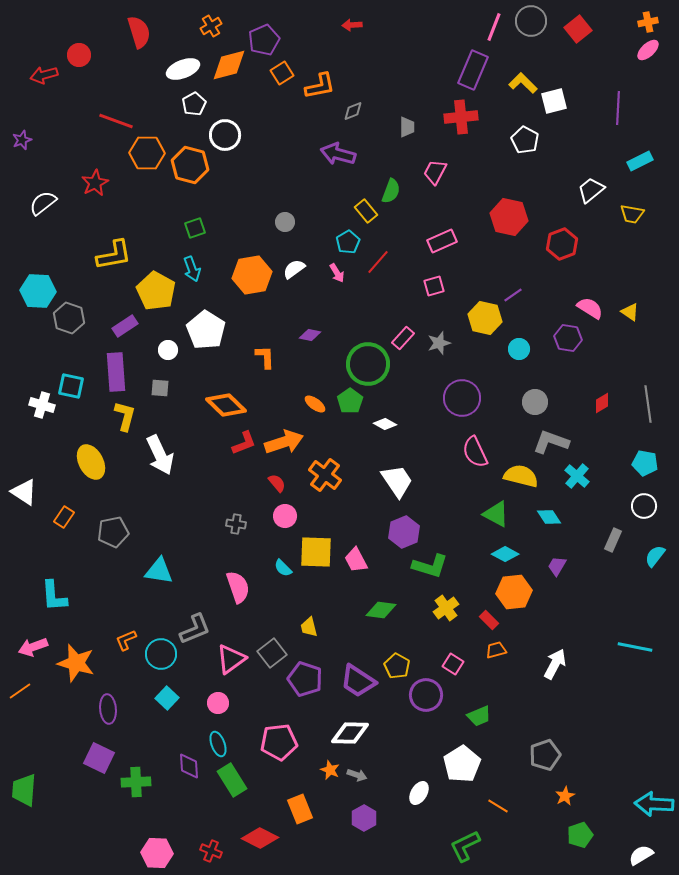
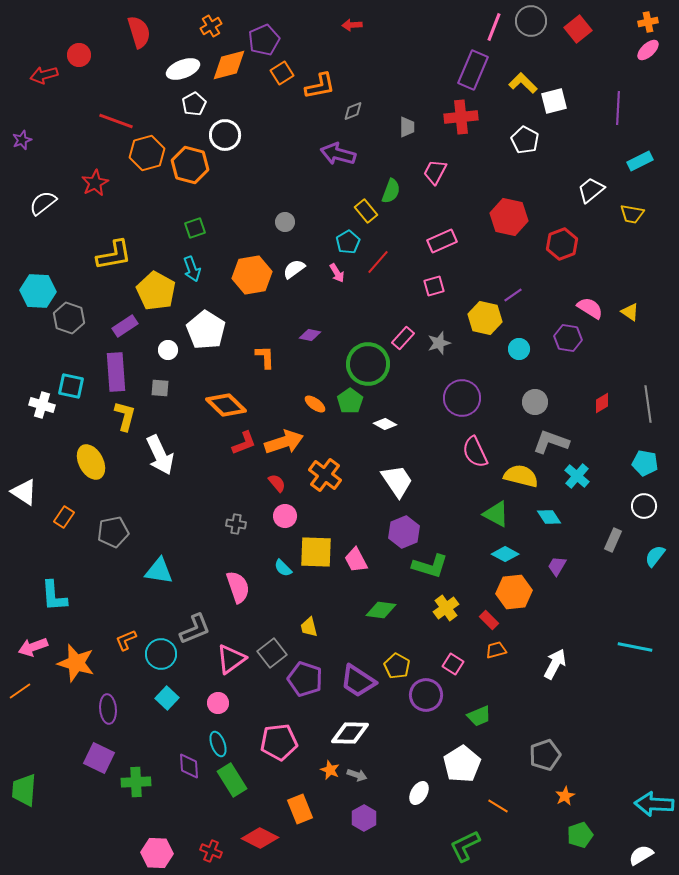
orange hexagon at (147, 153): rotated 16 degrees counterclockwise
